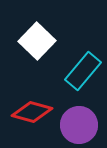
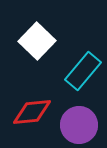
red diamond: rotated 21 degrees counterclockwise
